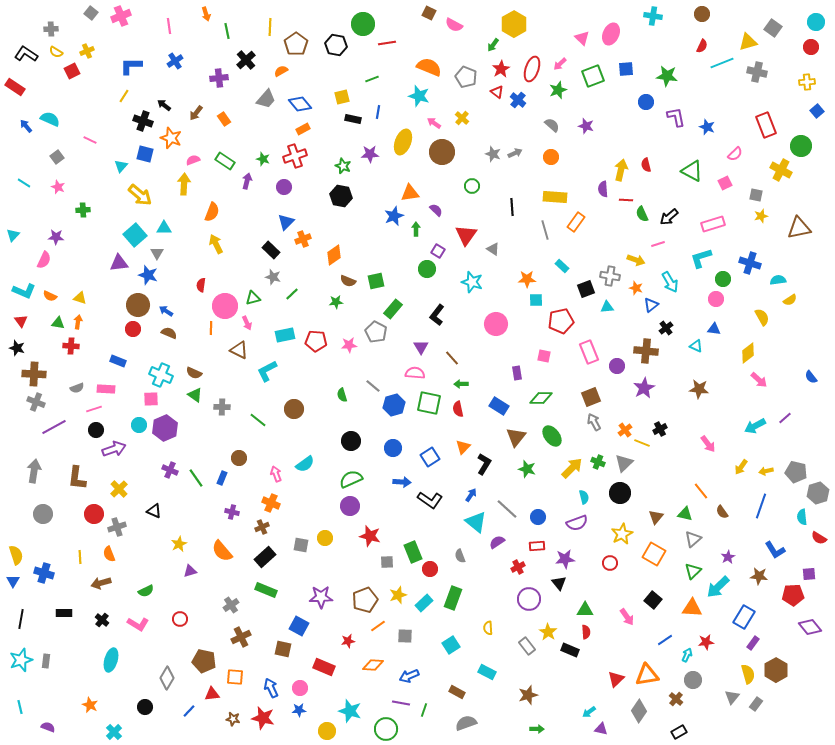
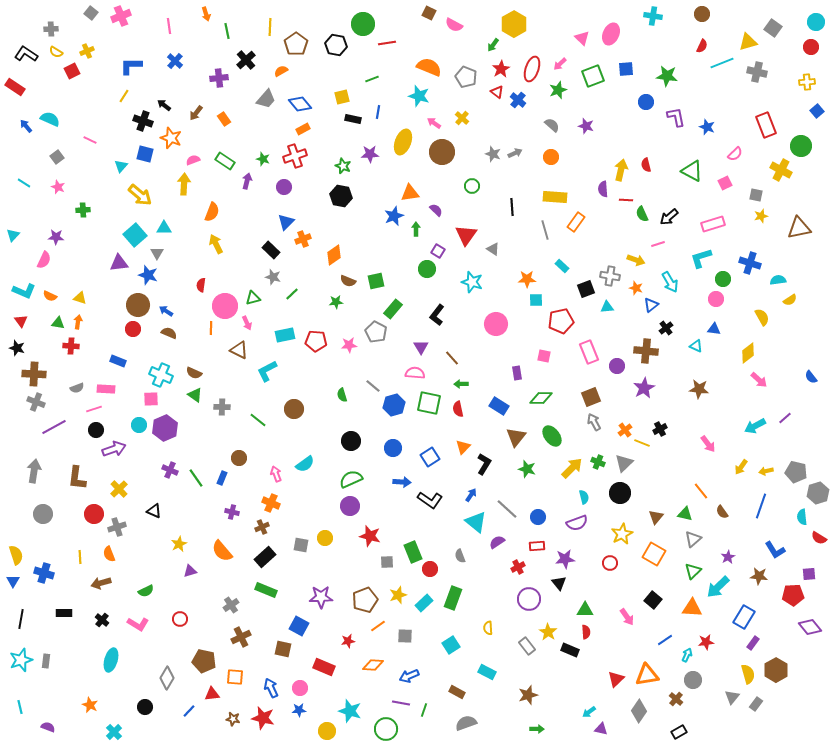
blue cross at (175, 61): rotated 14 degrees counterclockwise
